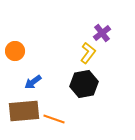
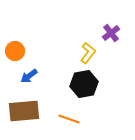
purple cross: moved 9 px right
blue arrow: moved 4 px left, 6 px up
orange line: moved 15 px right
